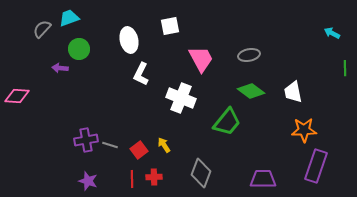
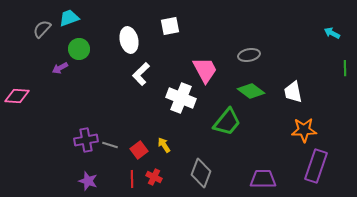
pink trapezoid: moved 4 px right, 11 px down
purple arrow: rotated 35 degrees counterclockwise
white L-shape: rotated 20 degrees clockwise
red cross: rotated 28 degrees clockwise
